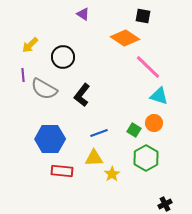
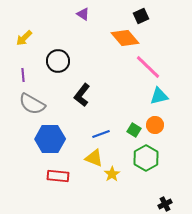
black square: moved 2 px left; rotated 35 degrees counterclockwise
orange diamond: rotated 16 degrees clockwise
yellow arrow: moved 6 px left, 7 px up
black circle: moved 5 px left, 4 px down
gray semicircle: moved 12 px left, 15 px down
cyan triangle: rotated 30 degrees counterclockwise
orange circle: moved 1 px right, 2 px down
blue line: moved 2 px right, 1 px down
yellow triangle: rotated 24 degrees clockwise
red rectangle: moved 4 px left, 5 px down
